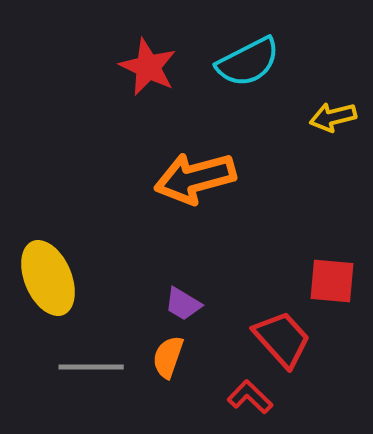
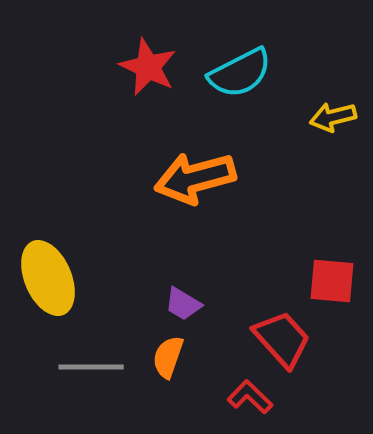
cyan semicircle: moved 8 px left, 11 px down
